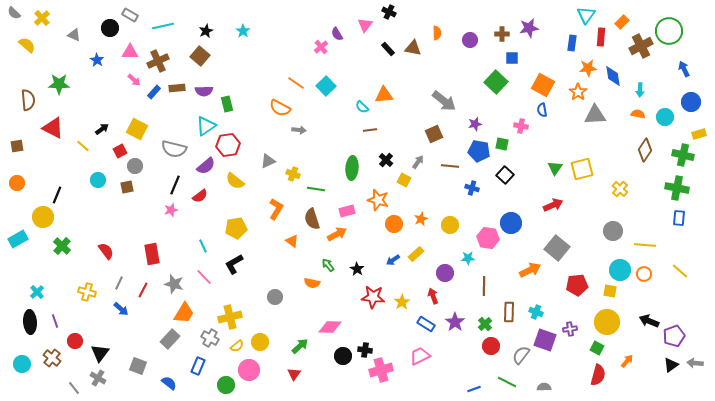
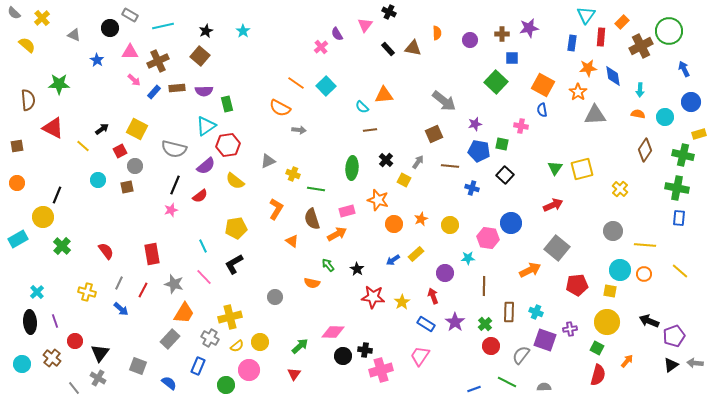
pink diamond at (330, 327): moved 3 px right, 5 px down
pink trapezoid at (420, 356): rotated 30 degrees counterclockwise
